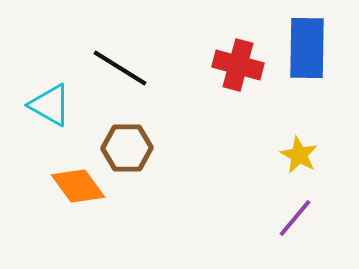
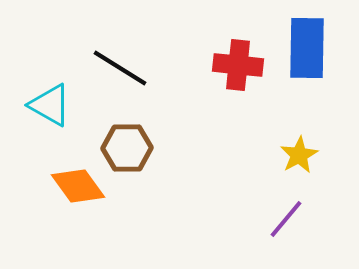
red cross: rotated 9 degrees counterclockwise
yellow star: rotated 15 degrees clockwise
purple line: moved 9 px left, 1 px down
